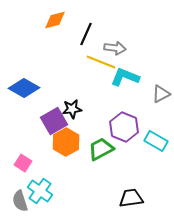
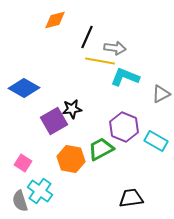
black line: moved 1 px right, 3 px down
yellow line: moved 1 px left, 1 px up; rotated 12 degrees counterclockwise
orange hexagon: moved 5 px right, 17 px down; rotated 20 degrees counterclockwise
